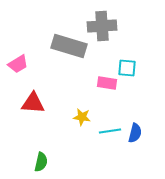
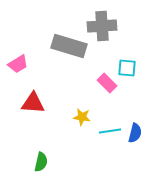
pink rectangle: rotated 36 degrees clockwise
